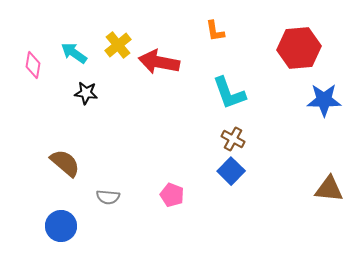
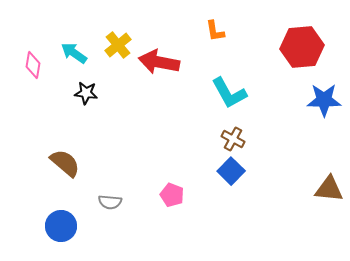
red hexagon: moved 3 px right, 1 px up
cyan L-shape: rotated 9 degrees counterclockwise
gray semicircle: moved 2 px right, 5 px down
